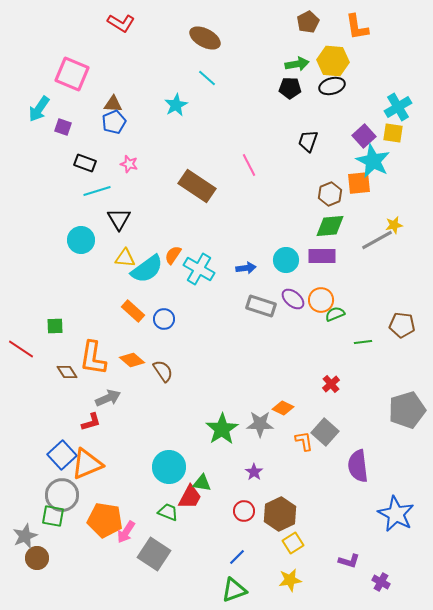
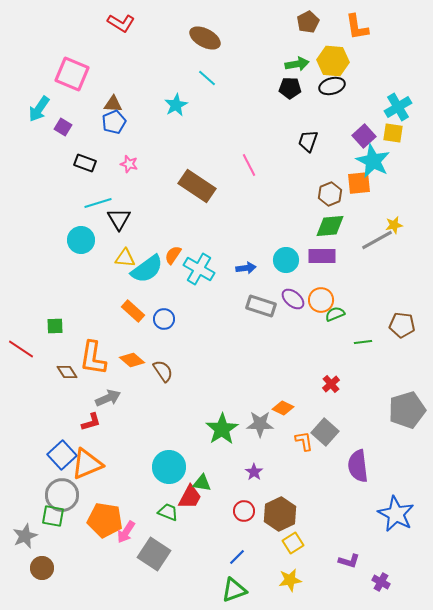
purple square at (63, 127): rotated 12 degrees clockwise
cyan line at (97, 191): moved 1 px right, 12 px down
brown circle at (37, 558): moved 5 px right, 10 px down
